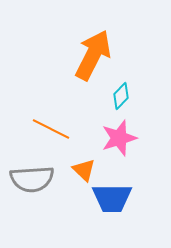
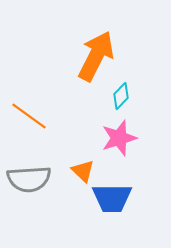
orange arrow: moved 3 px right, 1 px down
orange line: moved 22 px left, 13 px up; rotated 9 degrees clockwise
orange triangle: moved 1 px left, 1 px down
gray semicircle: moved 3 px left
